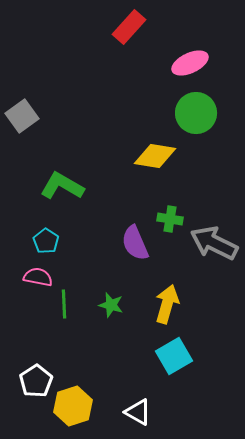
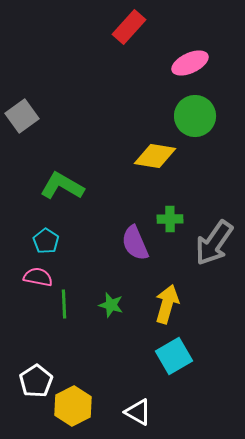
green circle: moved 1 px left, 3 px down
green cross: rotated 10 degrees counterclockwise
gray arrow: rotated 81 degrees counterclockwise
yellow hexagon: rotated 9 degrees counterclockwise
